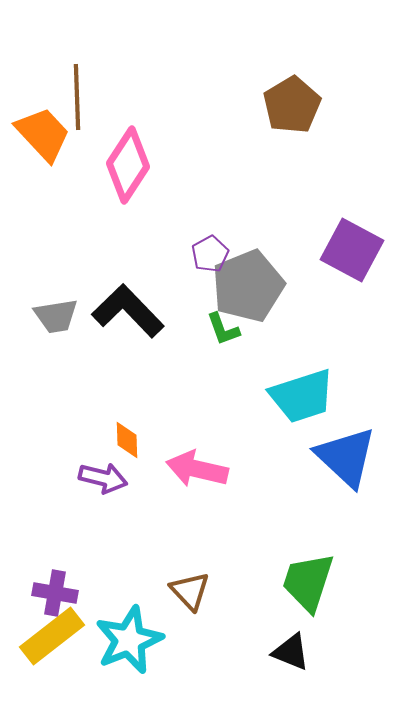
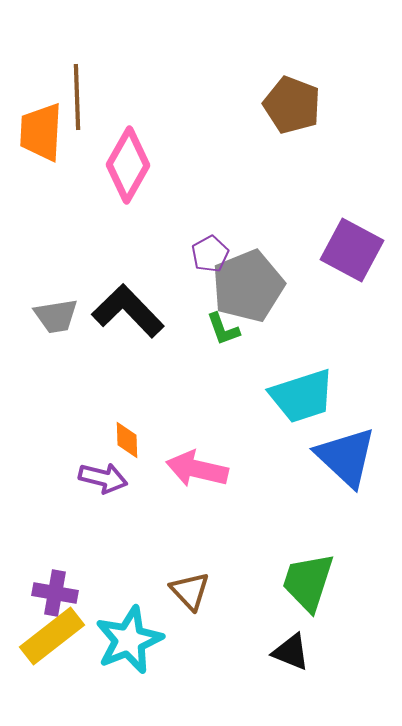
brown pentagon: rotated 20 degrees counterclockwise
orange trapezoid: moved 2 px left, 2 px up; rotated 134 degrees counterclockwise
pink diamond: rotated 4 degrees counterclockwise
